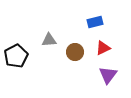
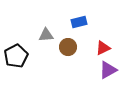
blue rectangle: moved 16 px left
gray triangle: moved 3 px left, 5 px up
brown circle: moved 7 px left, 5 px up
purple triangle: moved 5 px up; rotated 24 degrees clockwise
